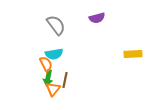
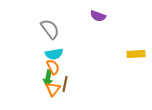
purple semicircle: moved 1 px right, 2 px up; rotated 35 degrees clockwise
gray semicircle: moved 6 px left, 4 px down
yellow rectangle: moved 3 px right
orange semicircle: moved 7 px right, 3 px down
brown line: moved 4 px down
